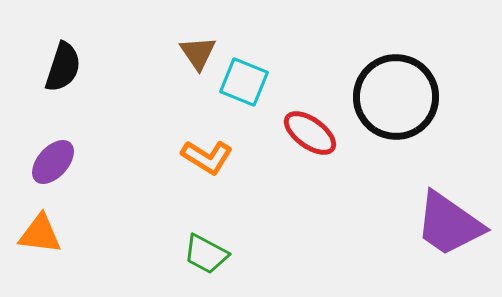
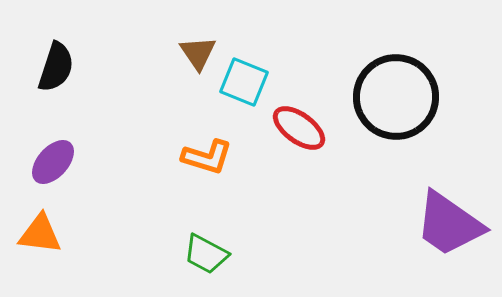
black semicircle: moved 7 px left
red ellipse: moved 11 px left, 5 px up
orange L-shape: rotated 15 degrees counterclockwise
